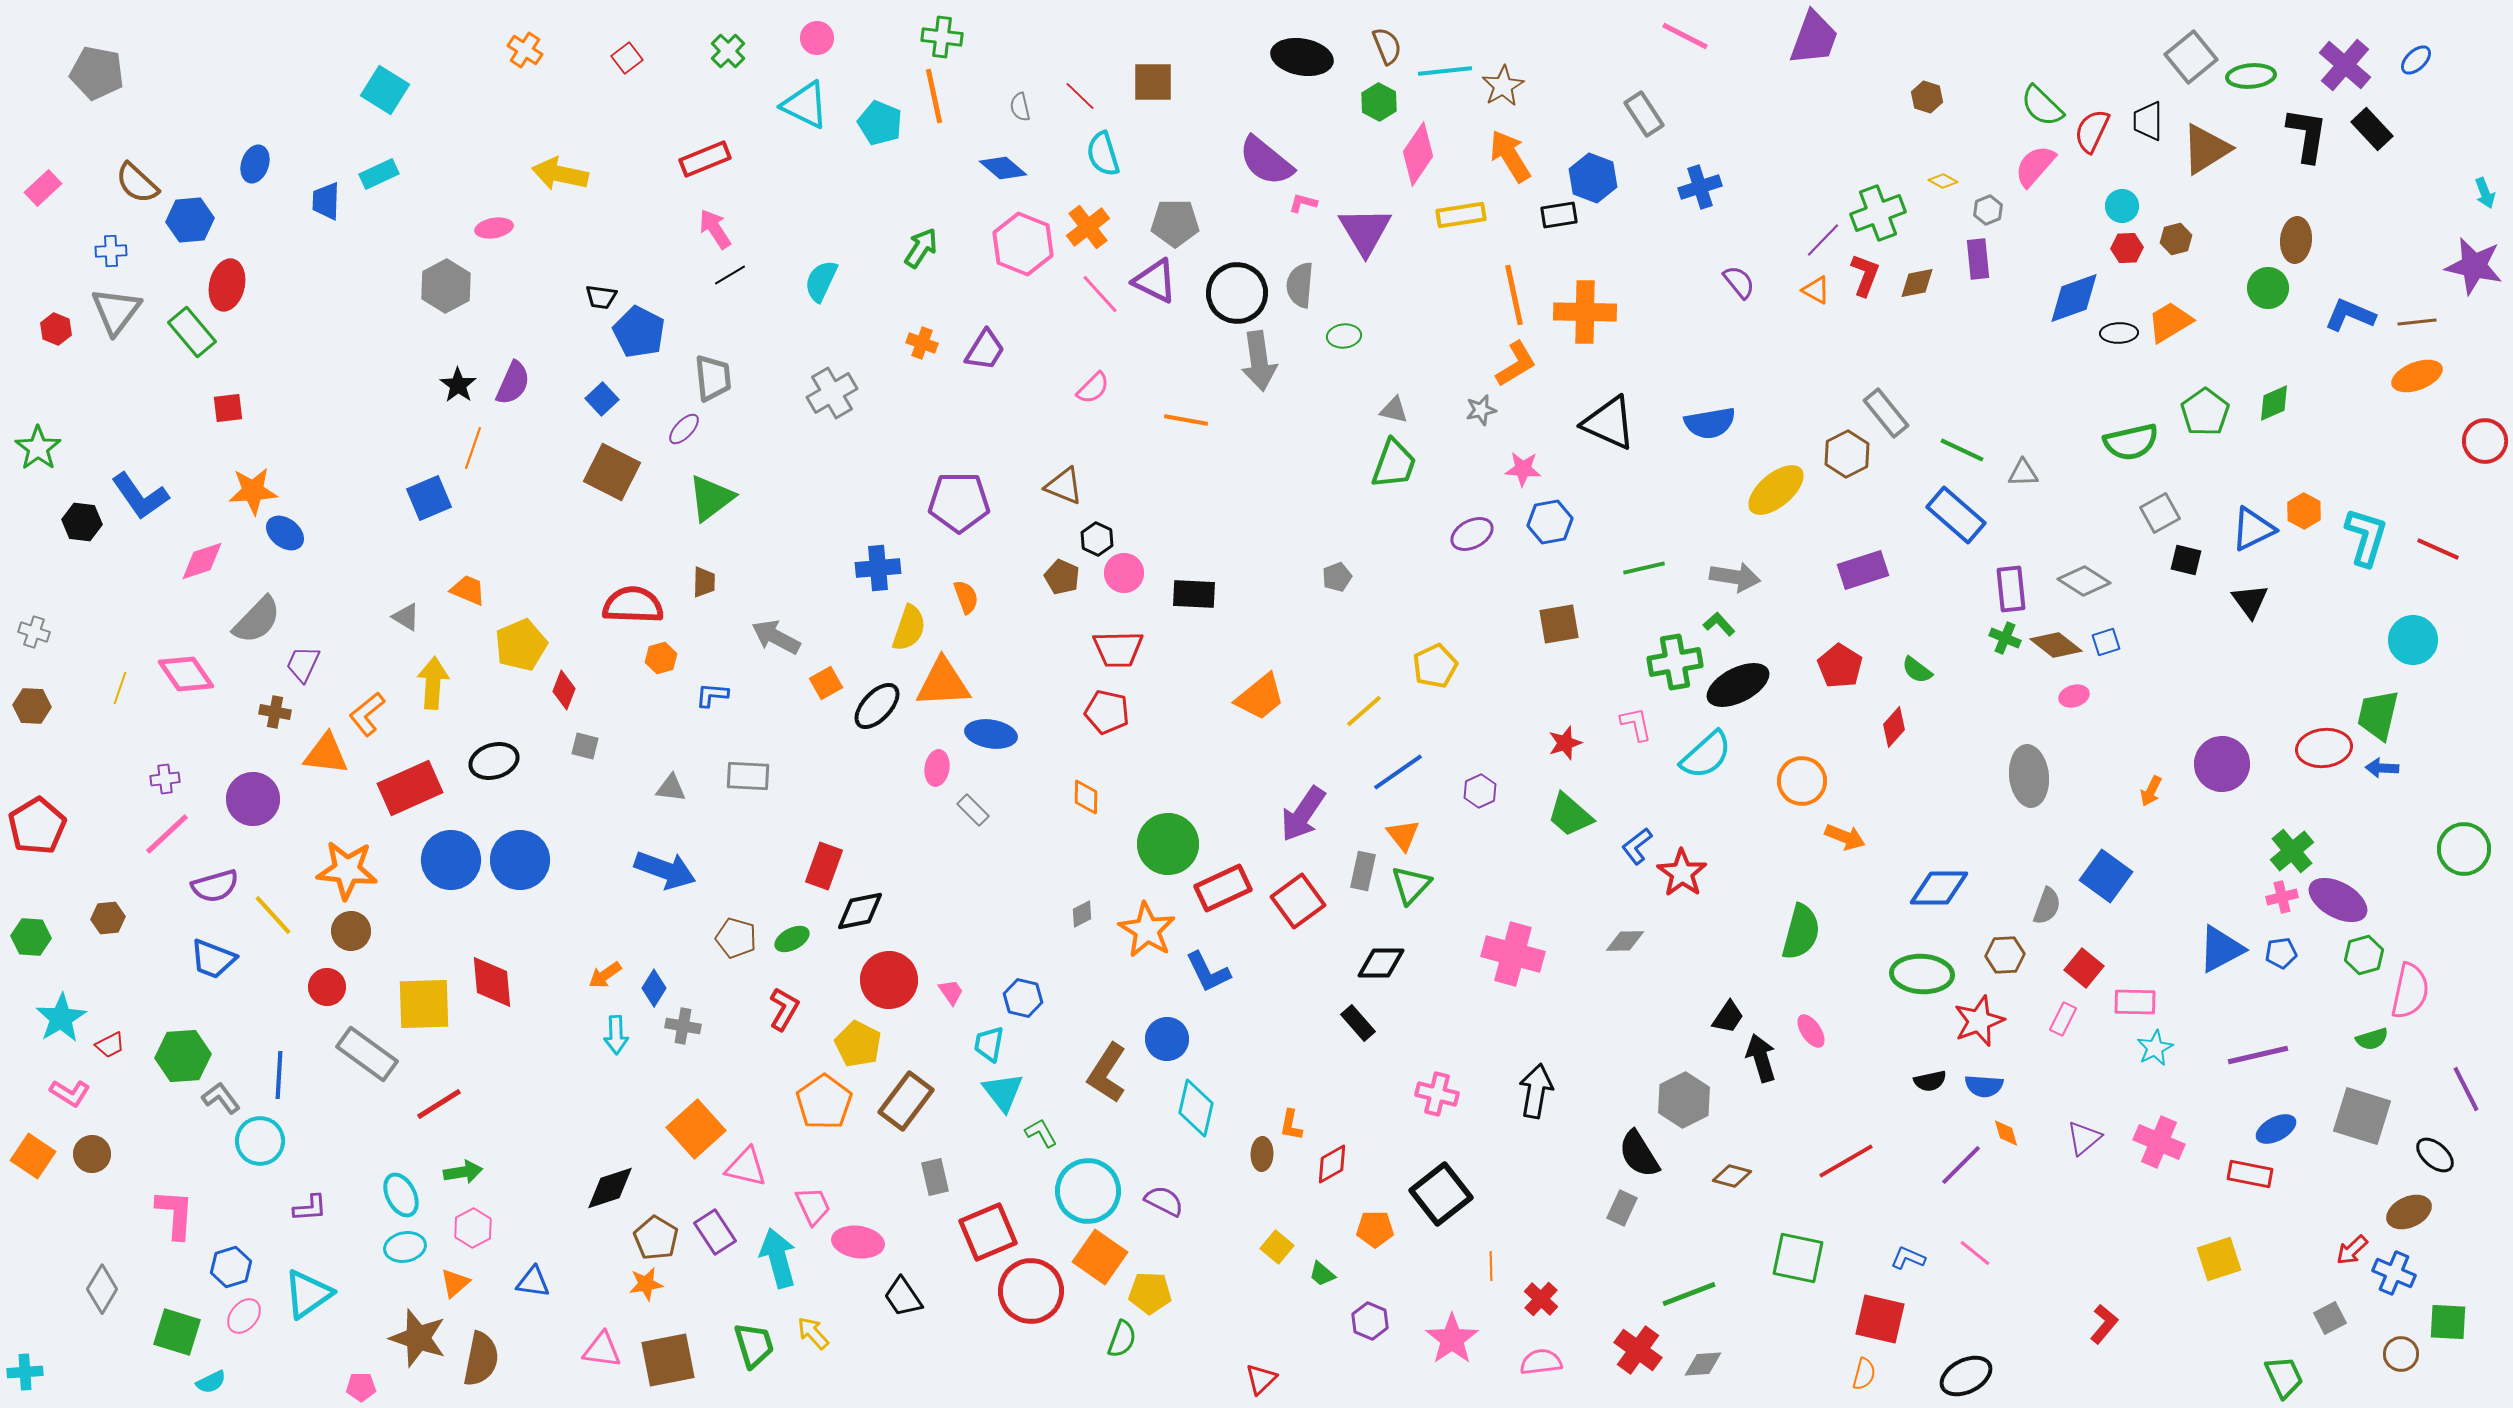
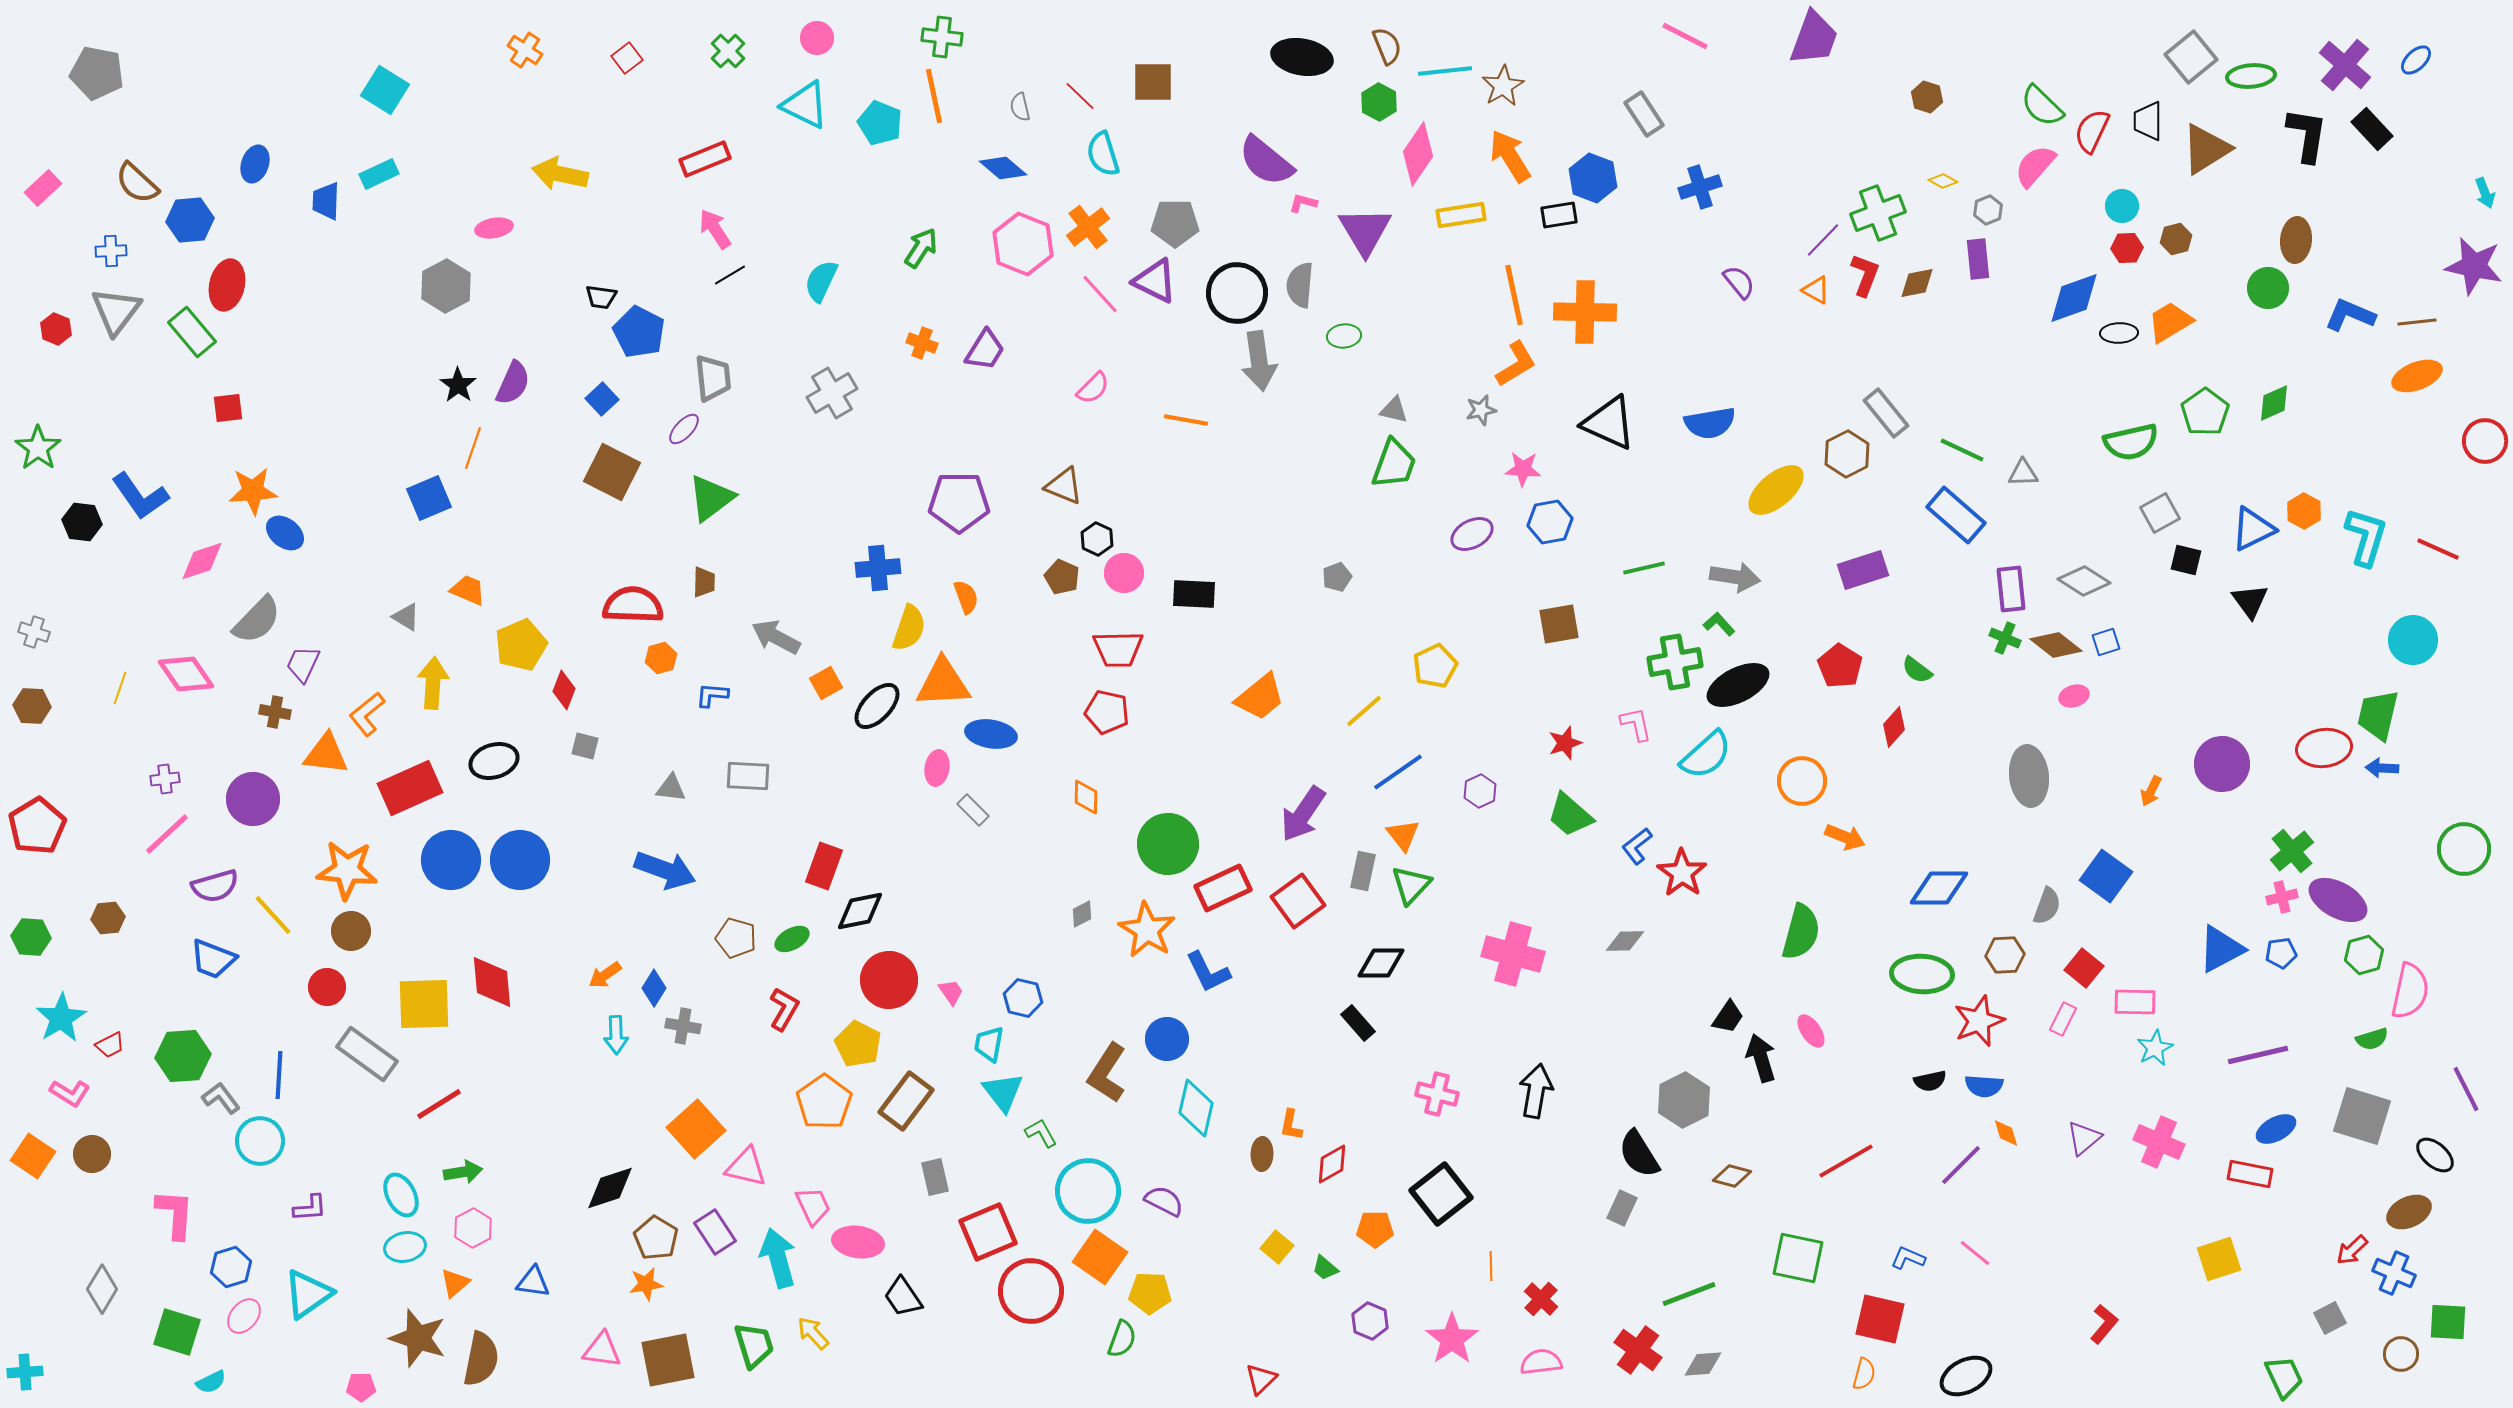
green trapezoid at (1322, 1274): moved 3 px right, 6 px up
